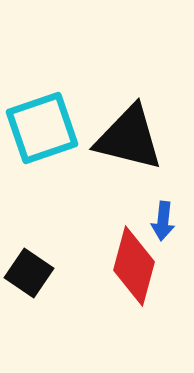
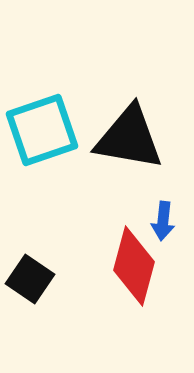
cyan square: moved 2 px down
black triangle: rotated 4 degrees counterclockwise
black square: moved 1 px right, 6 px down
